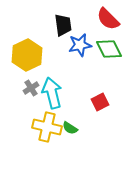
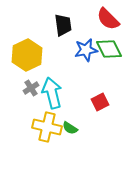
blue star: moved 6 px right, 5 px down
